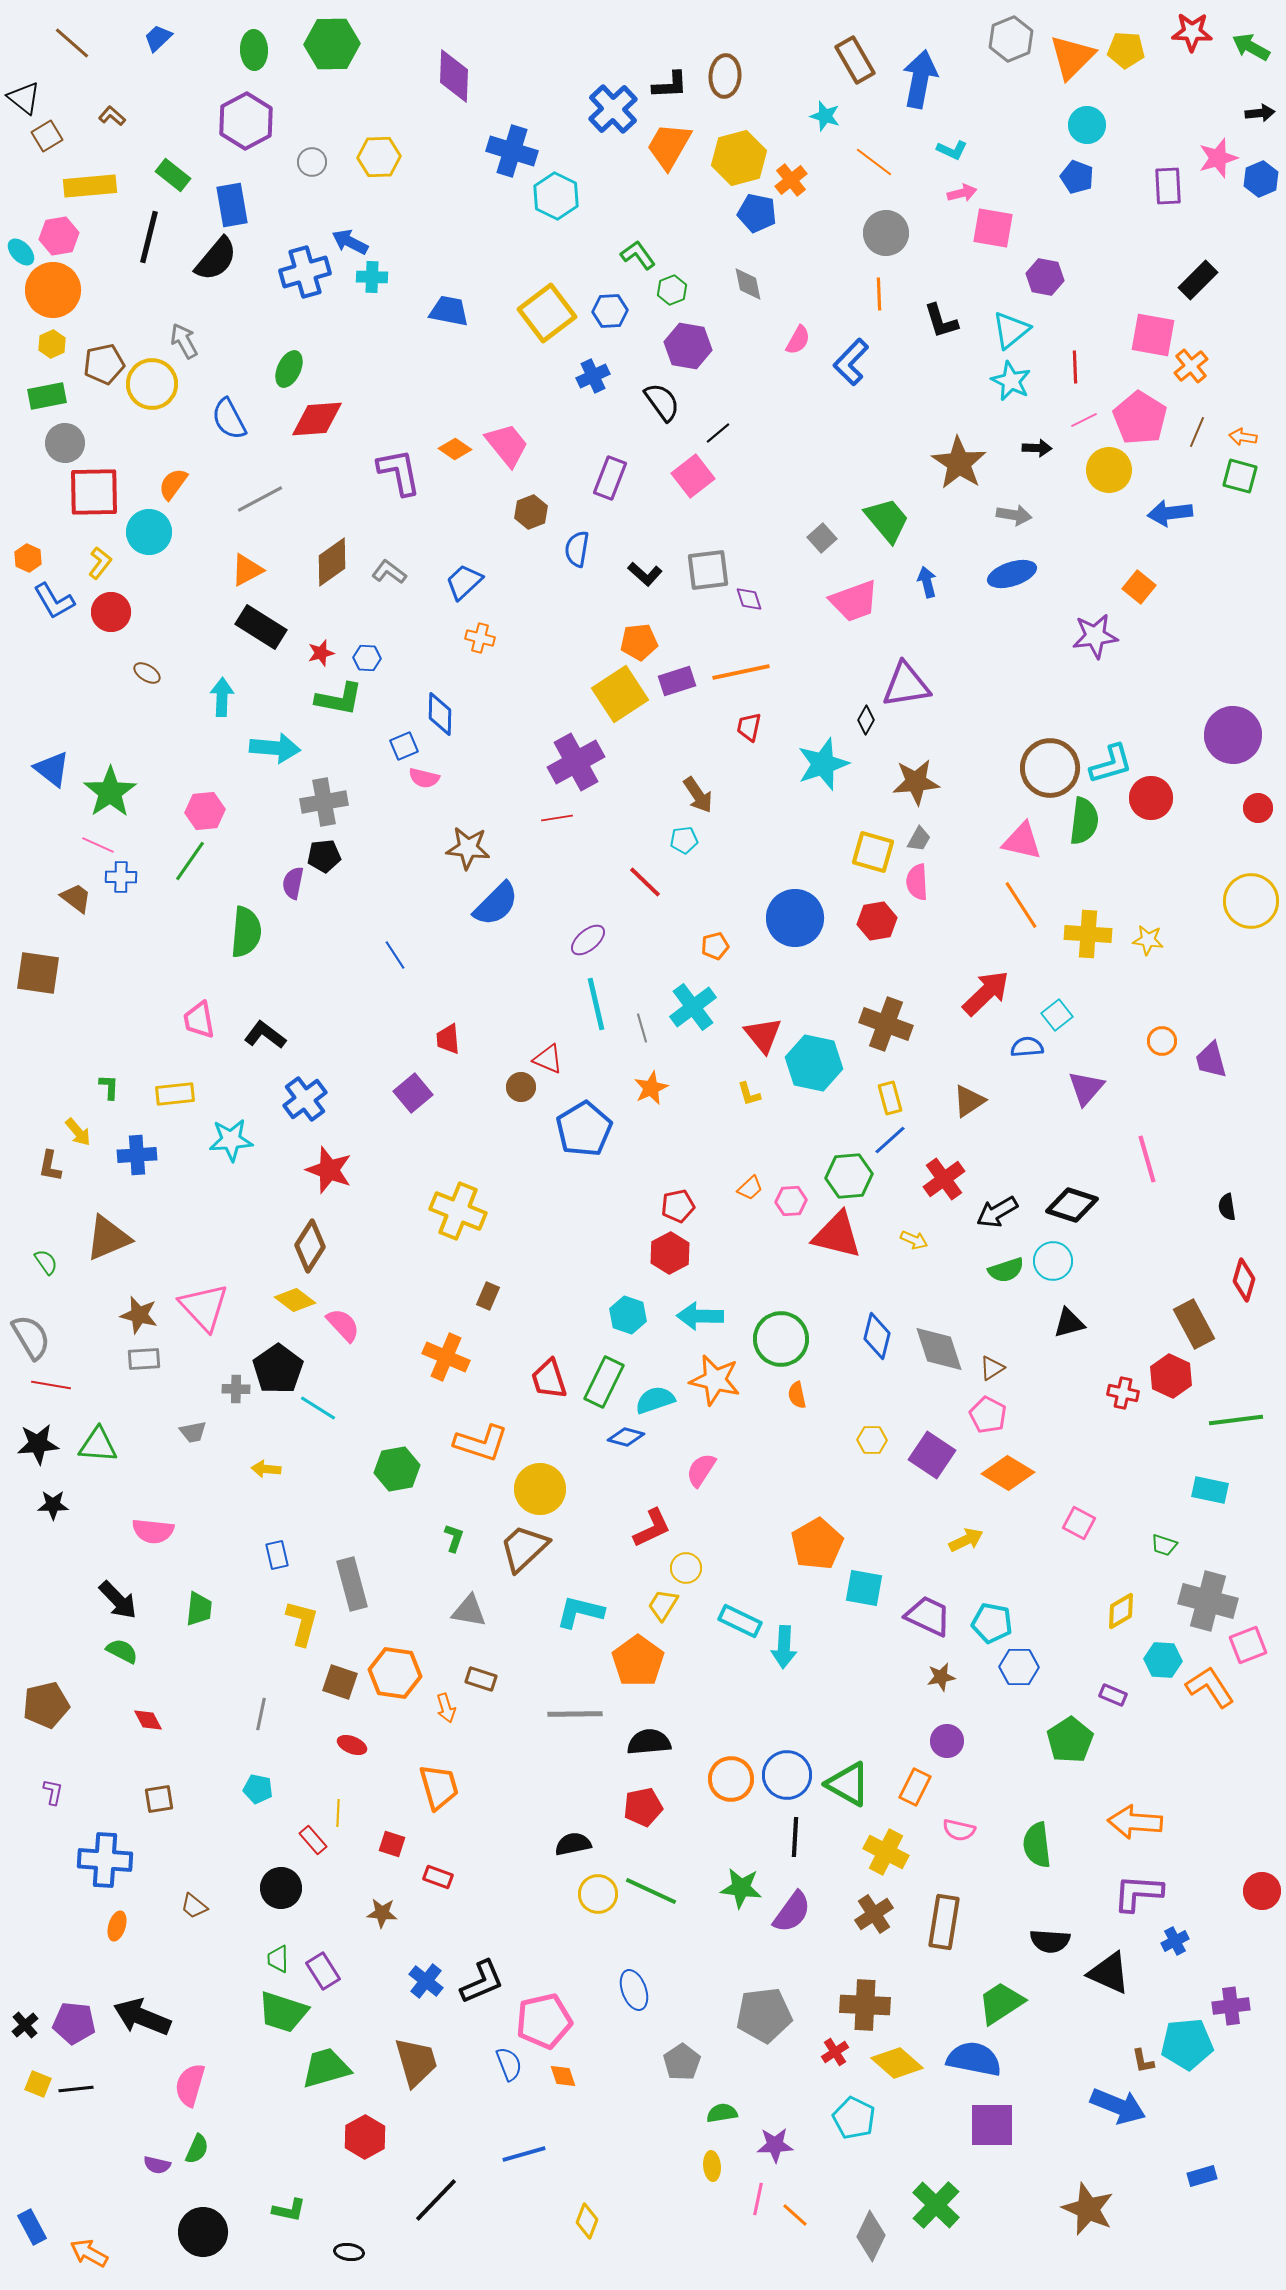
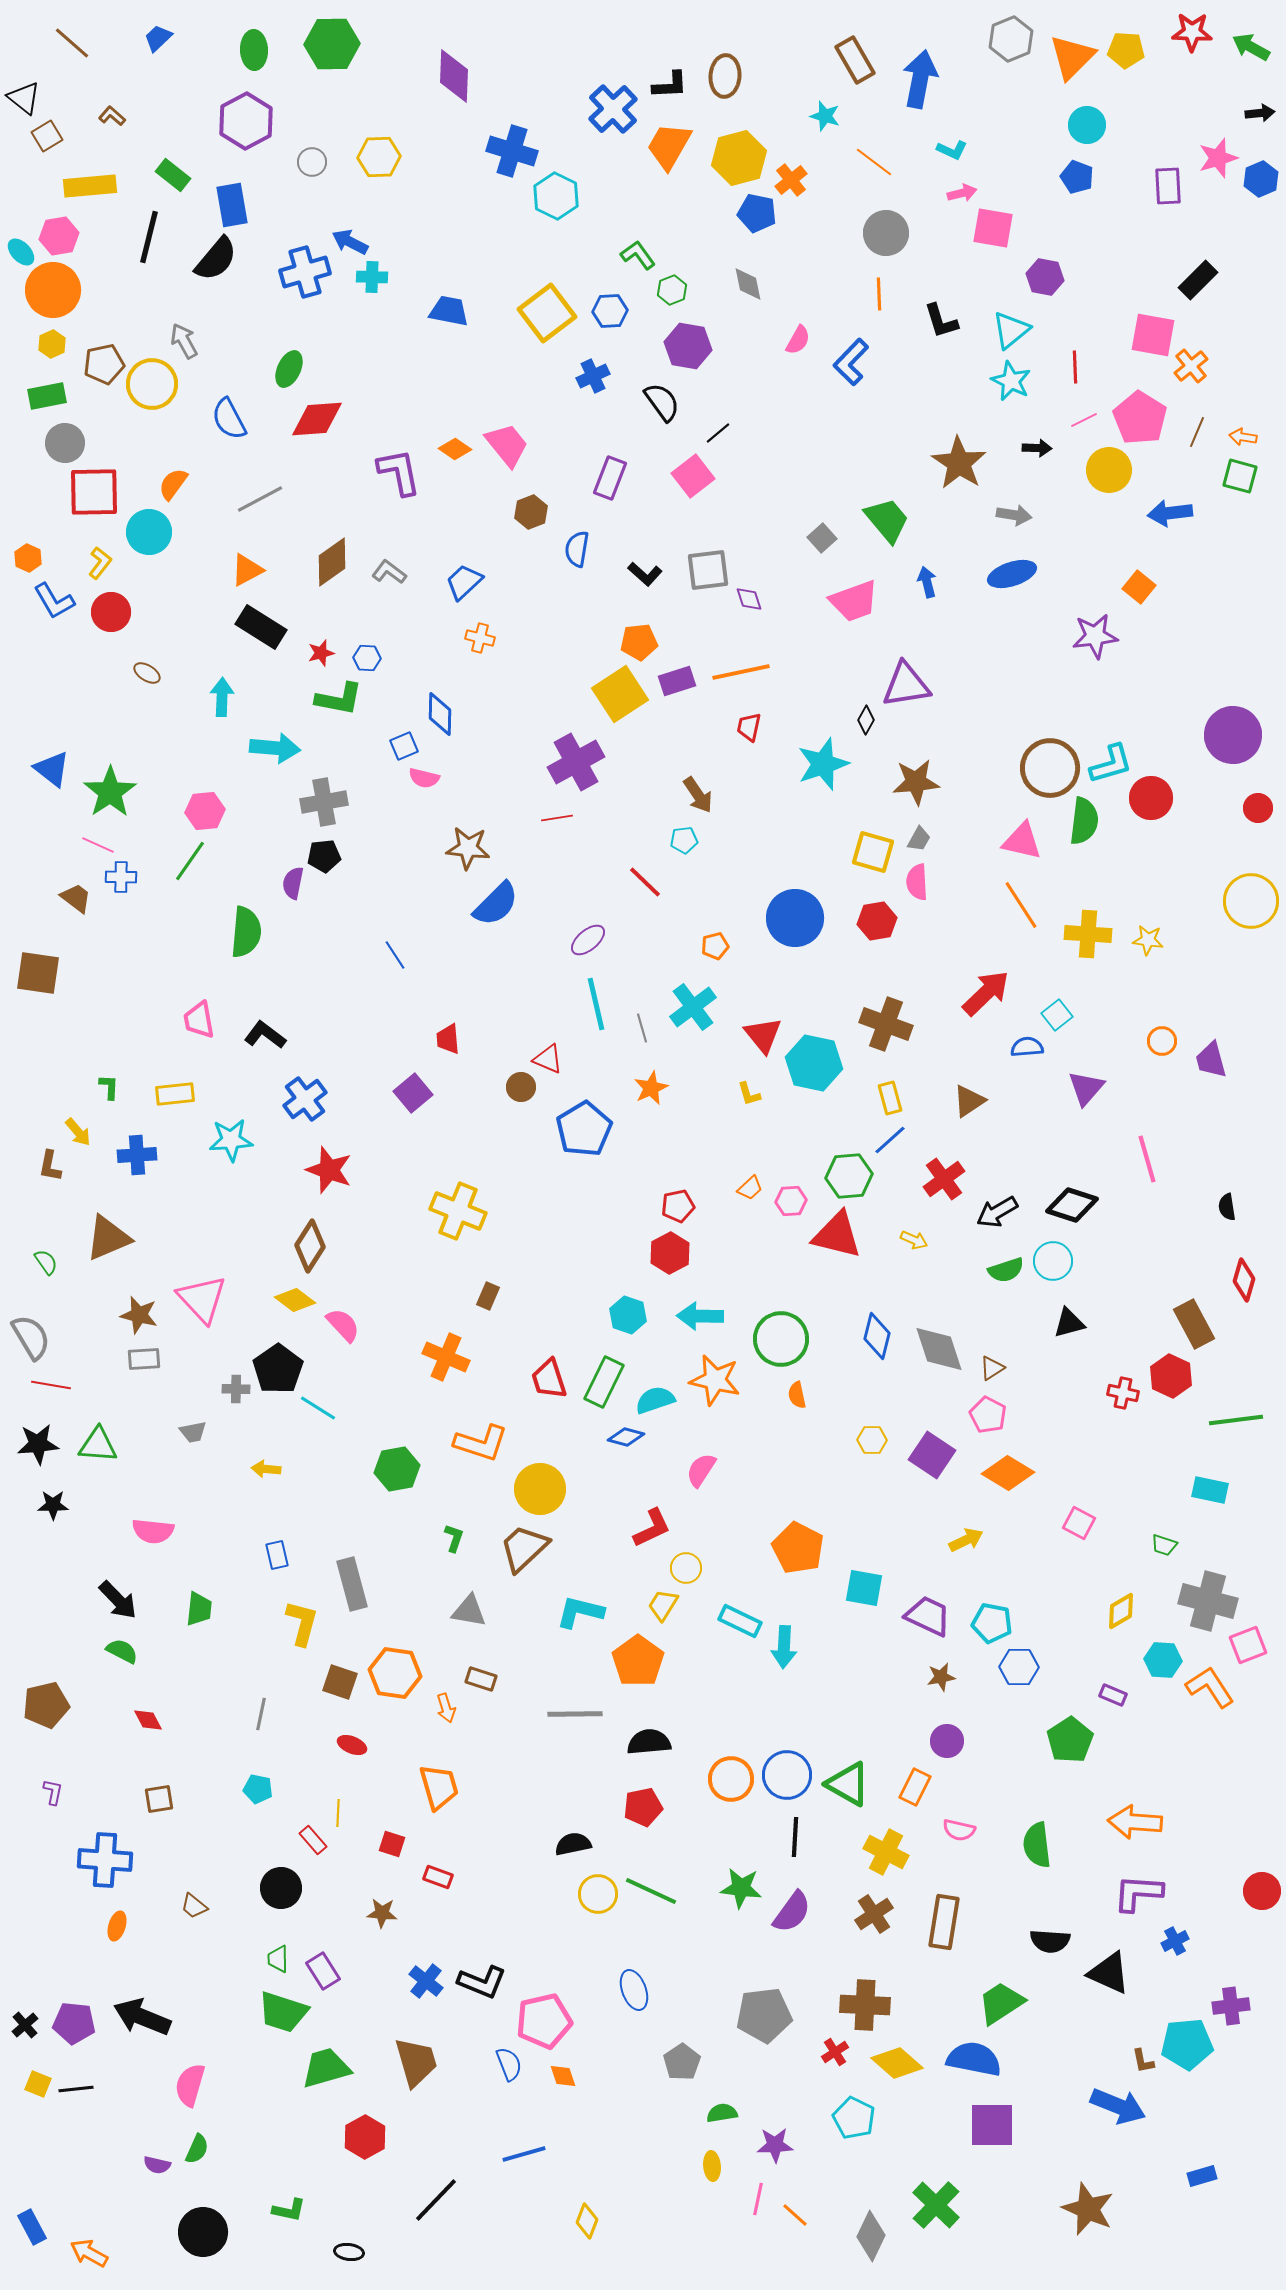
pink triangle at (204, 1307): moved 2 px left, 8 px up
orange pentagon at (817, 1544): moved 19 px left, 4 px down; rotated 15 degrees counterclockwise
black L-shape at (482, 1982): rotated 45 degrees clockwise
